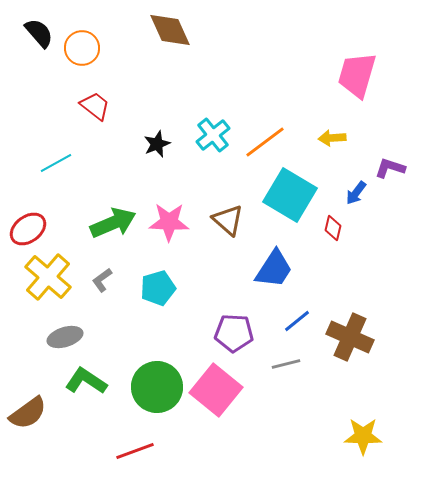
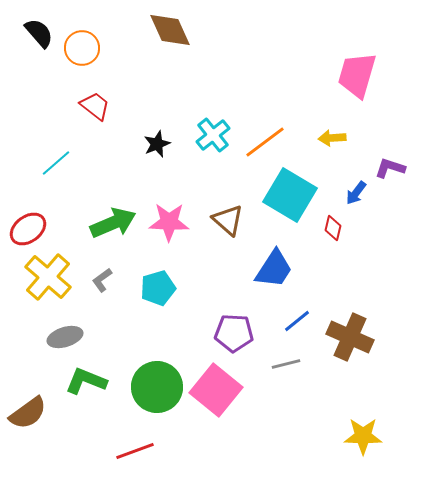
cyan line: rotated 12 degrees counterclockwise
green L-shape: rotated 12 degrees counterclockwise
